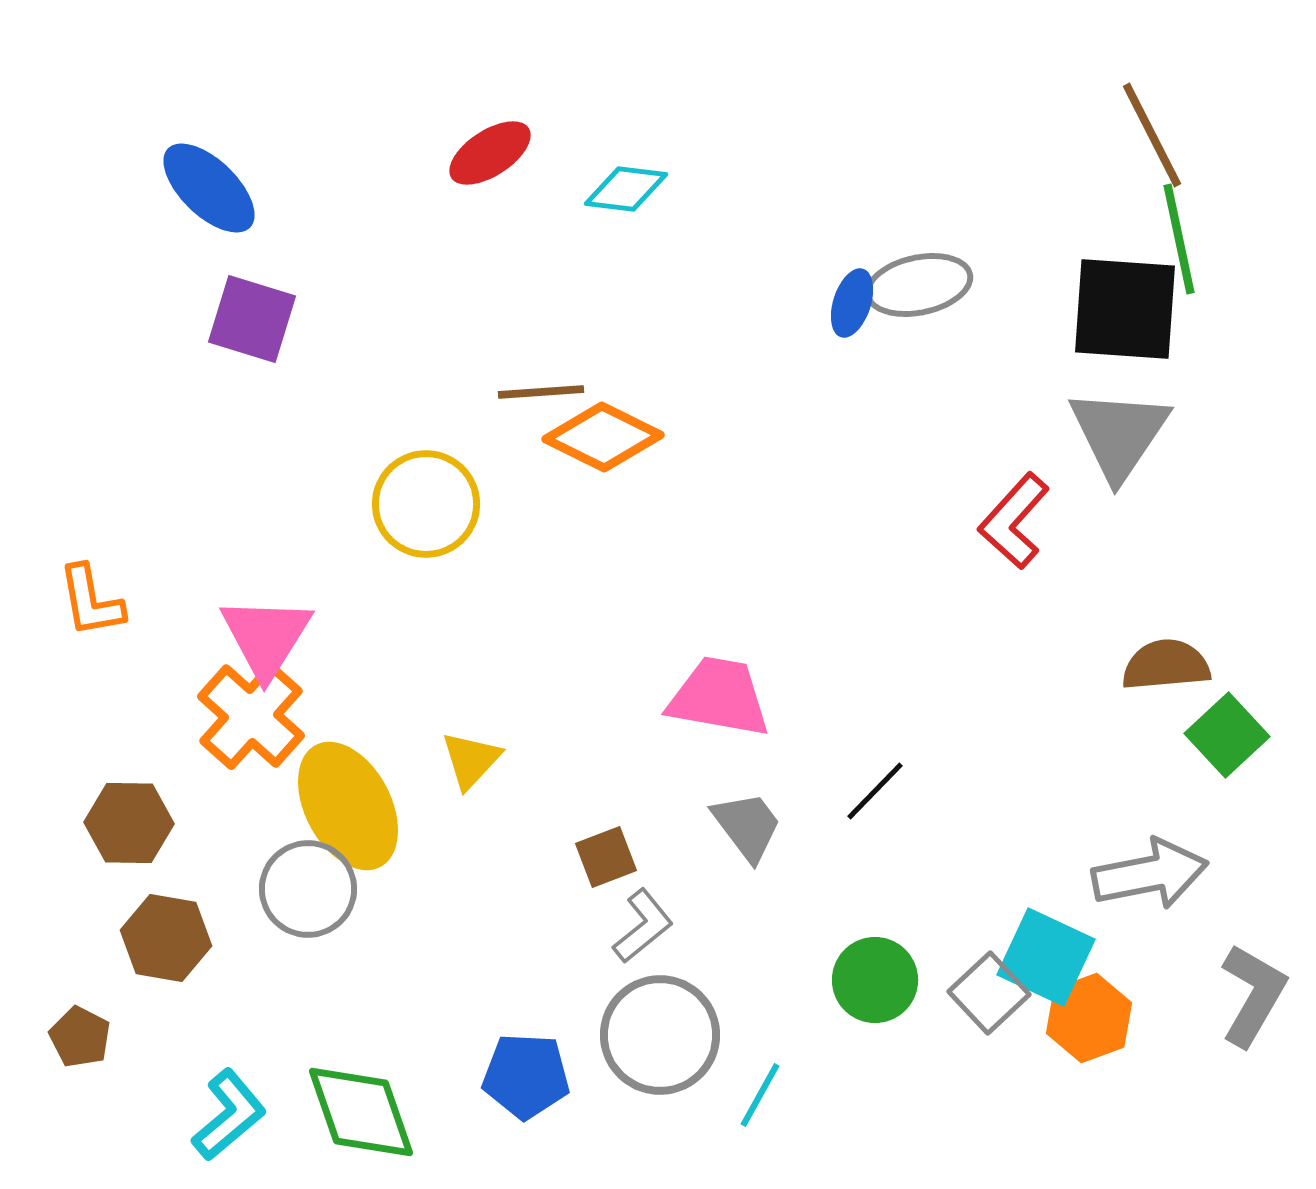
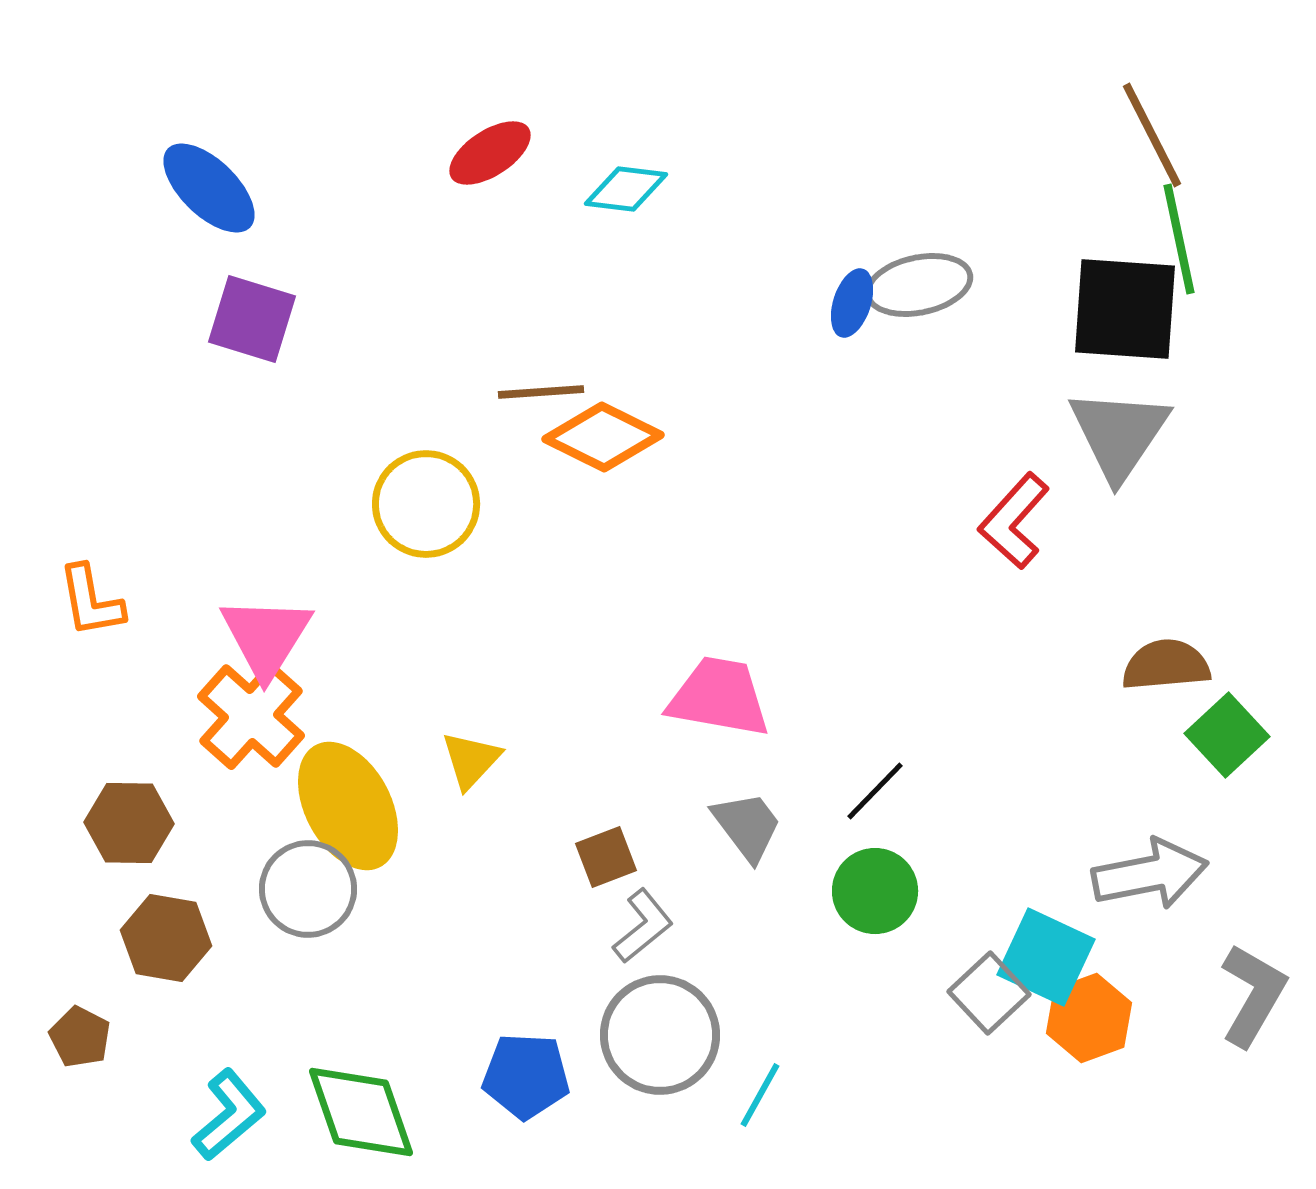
green circle at (875, 980): moved 89 px up
